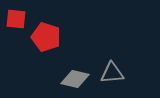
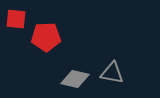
red pentagon: rotated 20 degrees counterclockwise
gray triangle: rotated 15 degrees clockwise
